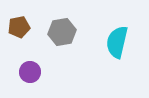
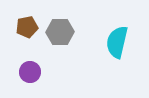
brown pentagon: moved 8 px right
gray hexagon: moved 2 px left; rotated 8 degrees clockwise
